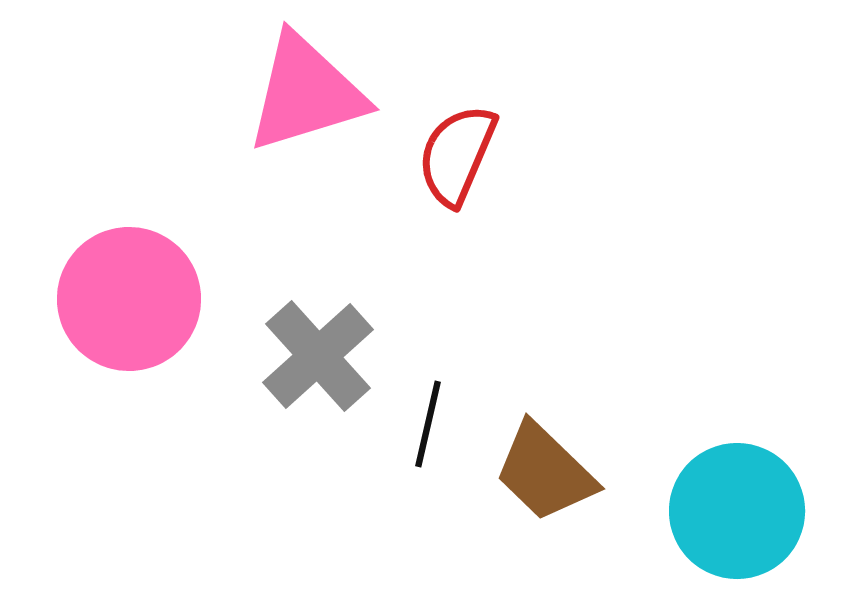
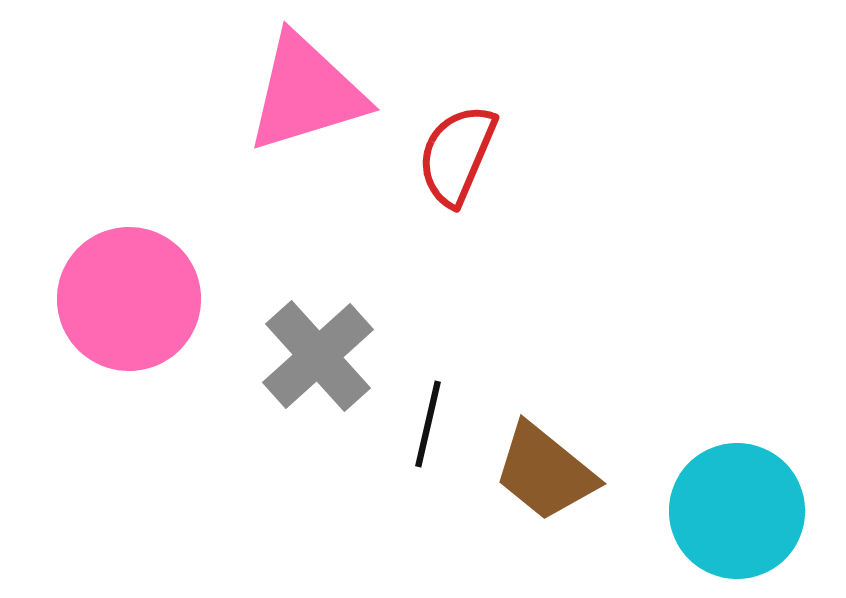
brown trapezoid: rotated 5 degrees counterclockwise
